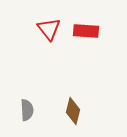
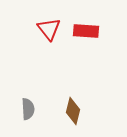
gray semicircle: moved 1 px right, 1 px up
